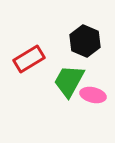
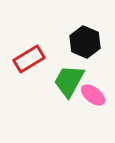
black hexagon: moved 1 px down
pink ellipse: rotated 25 degrees clockwise
